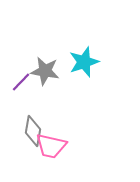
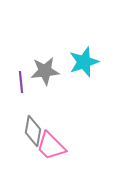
gray star: rotated 16 degrees counterclockwise
purple line: rotated 50 degrees counterclockwise
pink trapezoid: rotated 32 degrees clockwise
